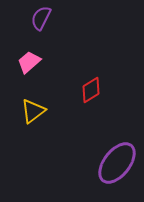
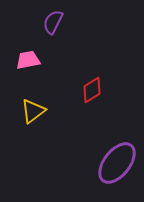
purple semicircle: moved 12 px right, 4 px down
pink trapezoid: moved 1 px left, 2 px up; rotated 30 degrees clockwise
red diamond: moved 1 px right
